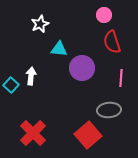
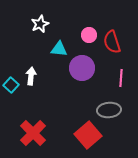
pink circle: moved 15 px left, 20 px down
